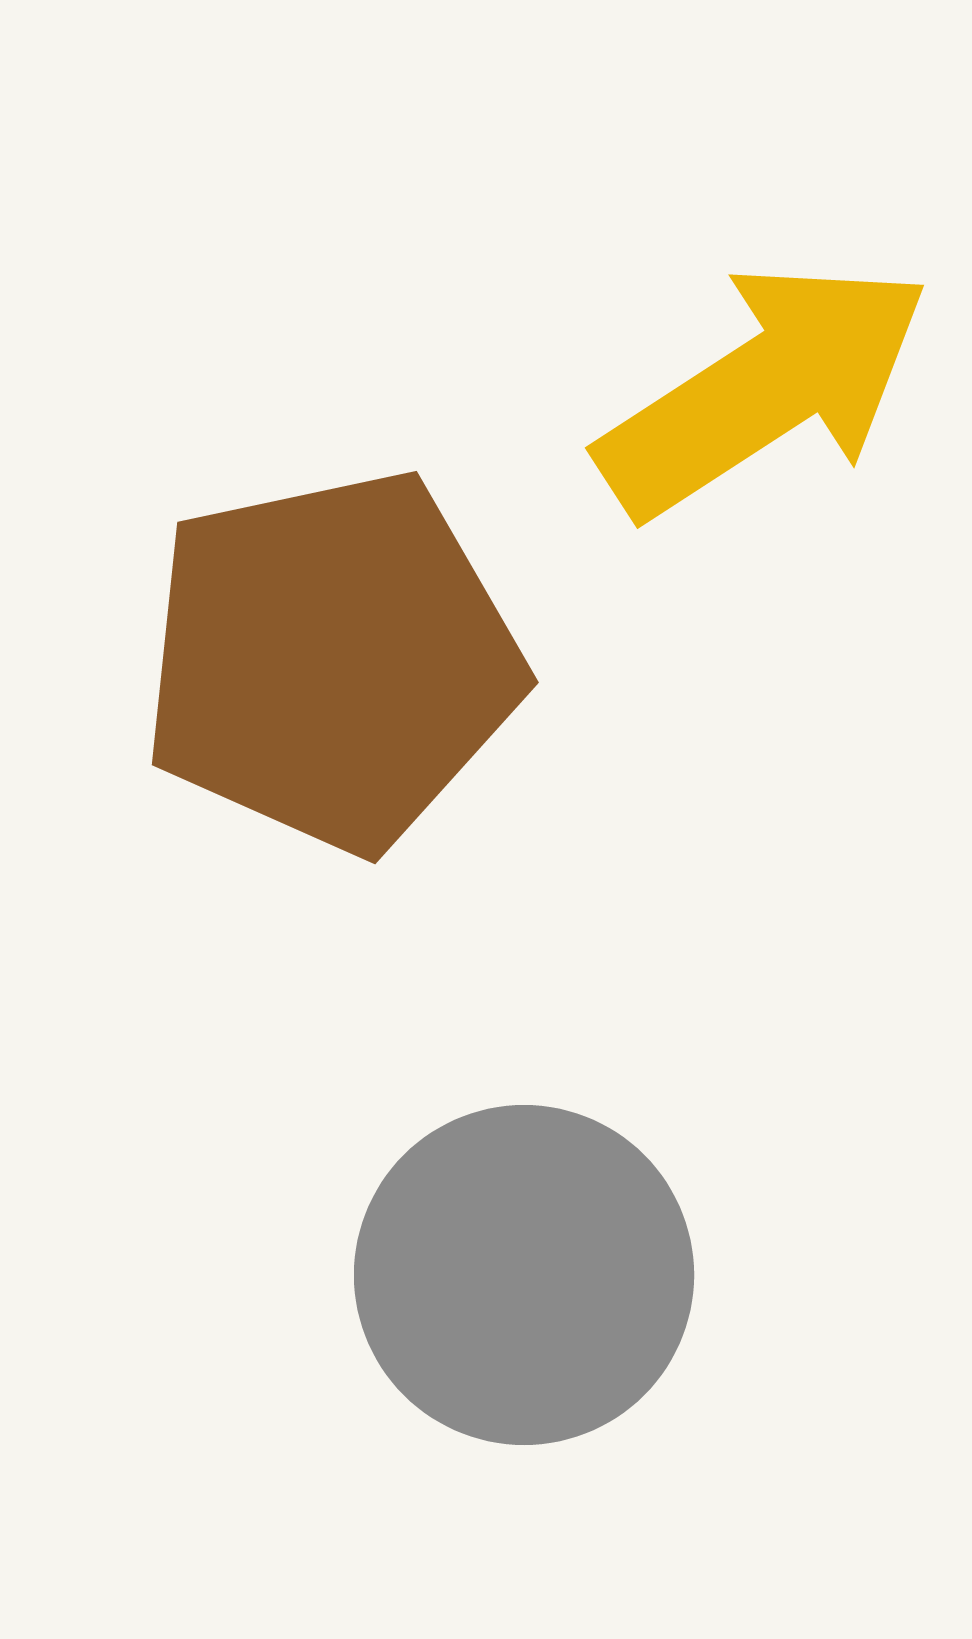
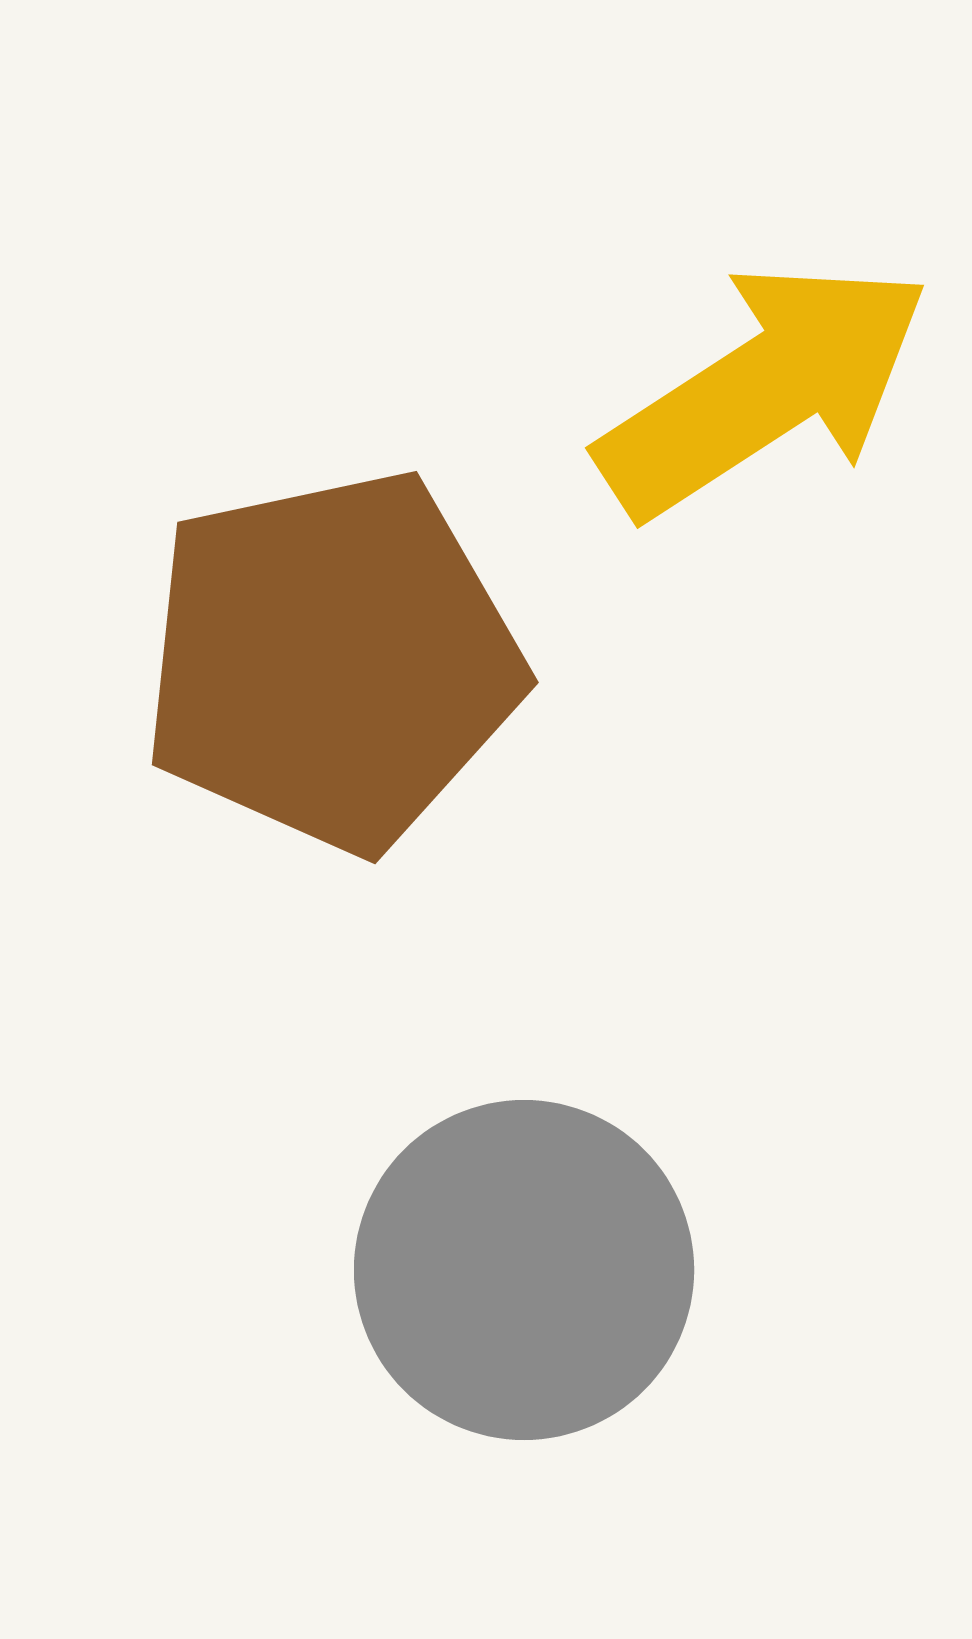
gray circle: moved 5 px up
